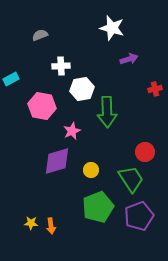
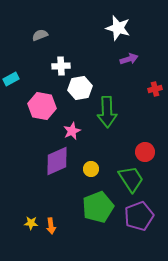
white star: moved 6 px right
white hexagon: moved 2 px left, 1 px up
purple diamond: rotated 8 degrees counterclockwise
yellow circle: moved 1 px up
